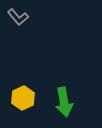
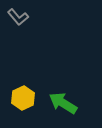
green arrow: moved 1 px left, 1 px down; rotated 132 degrees clockwise
